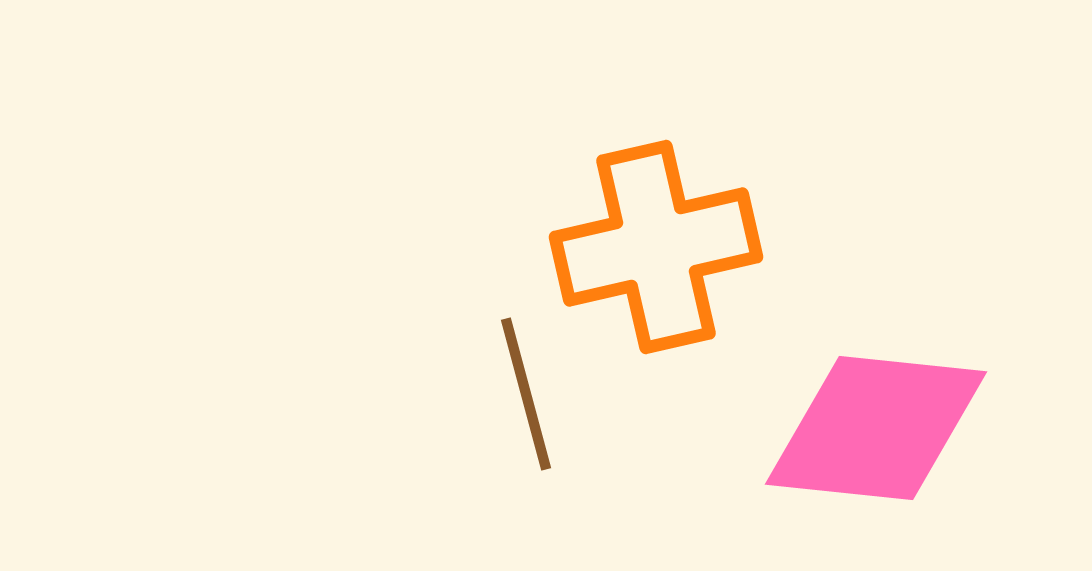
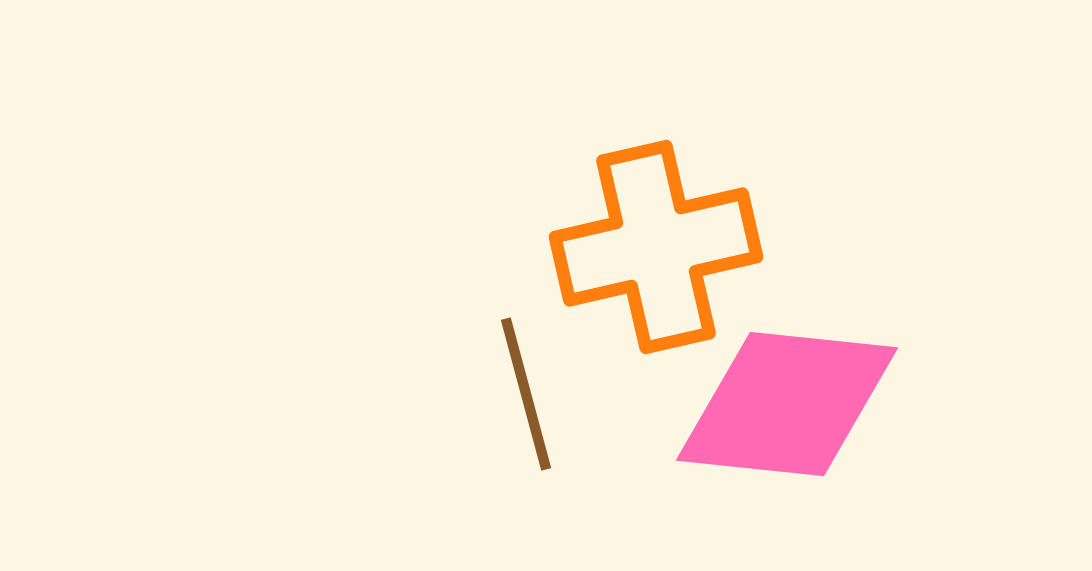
pink diamond: moved 89 px left, 24 px up
